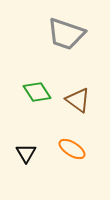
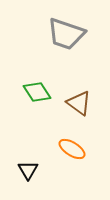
brown triangle: moved 1 px right, 3 px down
black triangle: moved 2 px right, 17 px down
